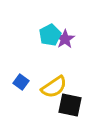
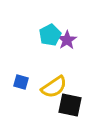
purple star: moved 2 px right, 1 px down
blue square: rotated 21 degrees counterclockwise
